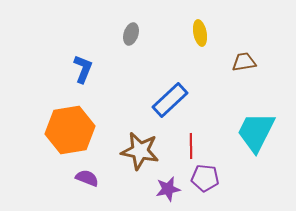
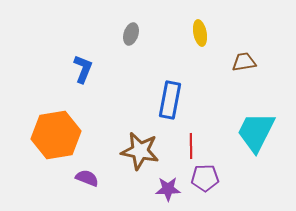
blue rectangle: rotated 36 degrees counterclockwise
orange hexagon: moved 14 px left, 5 px down
purple pentagon: rotated 8 degrees counterclockwise
purple star: rotated 10 degrees clockwise
